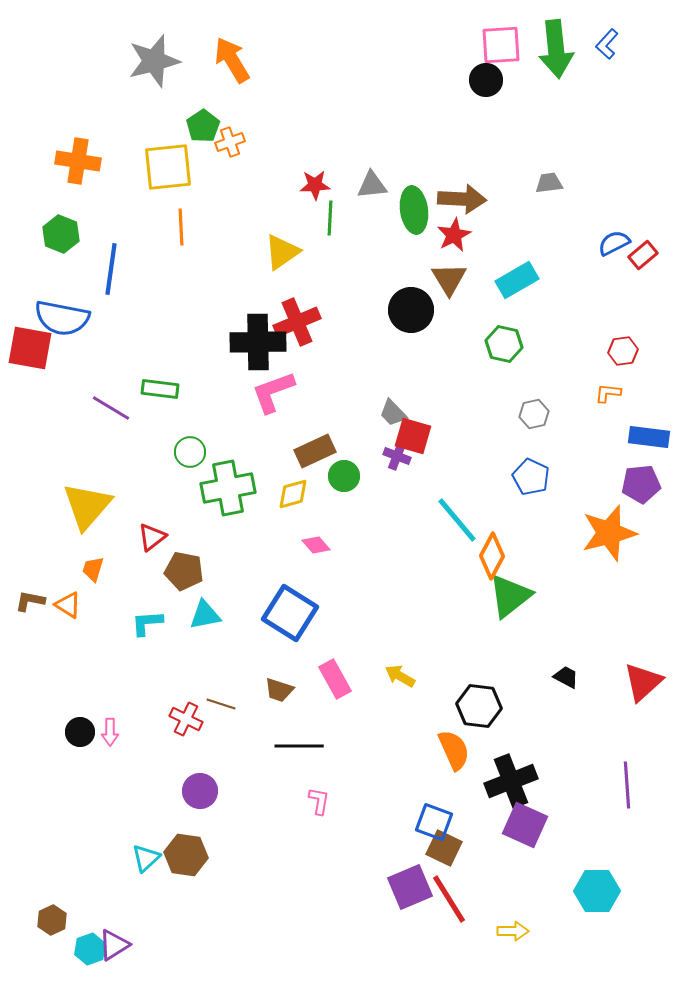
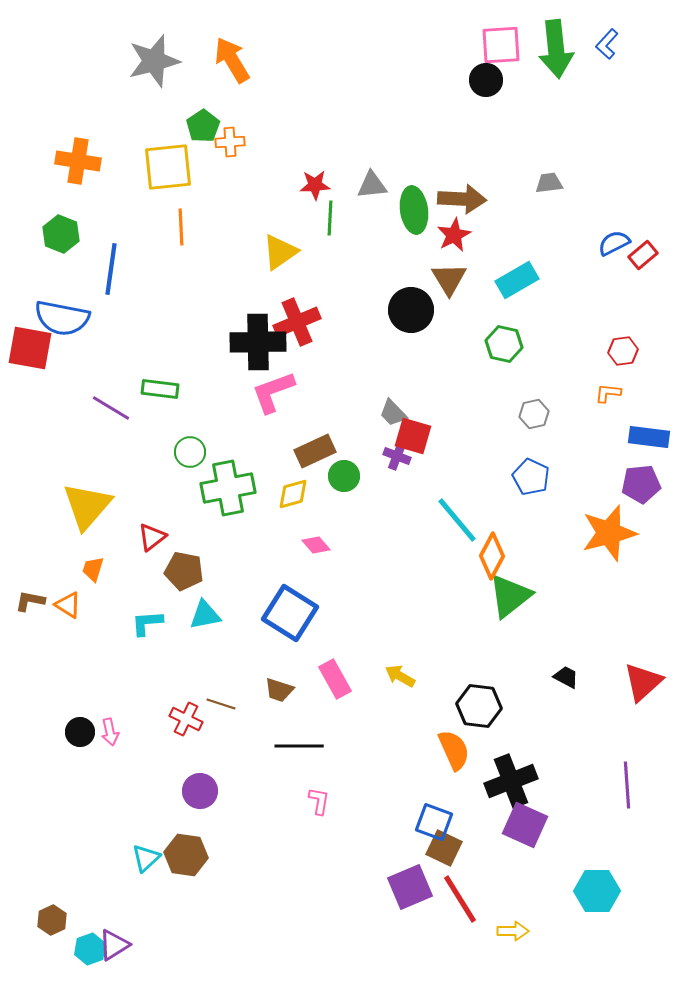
orange cross at (230, 142): rotated 16 degrees clockwise
yellow triangle at (282, 252): moved 2 px left
pink arrow at (110, 732): rotated 12 degrees counterclockwise
red line at (449, 899): moved 11 px right
